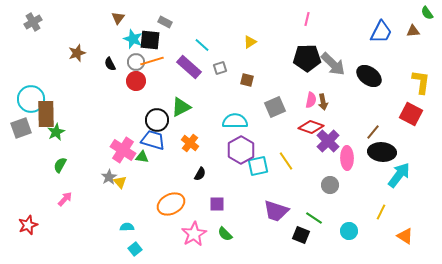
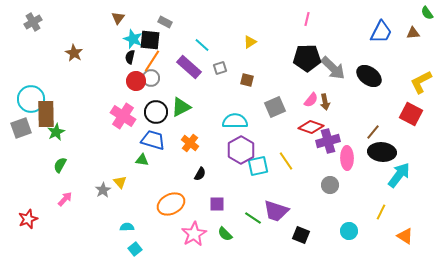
brown triangle at (413, 31): moved 2 px down
brown star at (77, 53): moved 3 px left; rotated 24 degrees counterclockwise
orange line at (152, 61): rotated 40 degrees counterclockwise
gray circle at (136, 62): moved 15 px right, 16 px down
black semicircle at (110, 64): moved 20 px right, 7 px up; rotated 40 degrees clockwise
gray arrow at (333, 64): moved 4 px down
yellow L-shape at (421, 82): rotated 125 degrees counterclockwise
pink semicircle at (311, 100): rotated 28 degrees clockwise
brown arrow at (323, 102): moved 2 px right
black circle at (157, 120): moved 1 px left, 8 px up
purple cross at (328, 141): rotated 30 degrees clockwise
pink cross at (123, 150): moved 34 px up
green triangle at (142, 157): moved 3 px down
gray star at (109, 177): moved 6 px left, 13 px down
green line at (314, 218): moved 61 px left
red star at (28, 225): moved 6 px up
